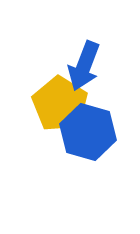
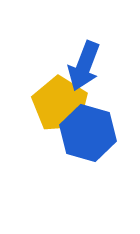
blue hexagon: moved 1 px down
